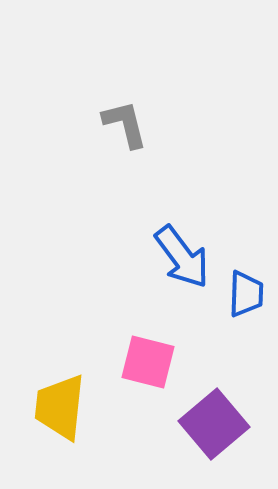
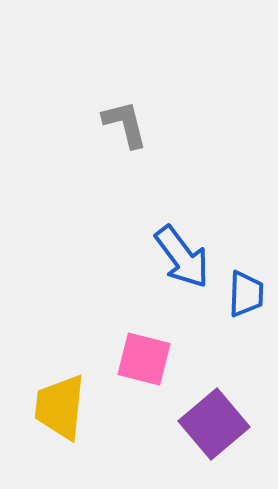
pink square: moved 4 px left, 3 px up
